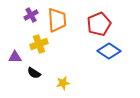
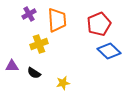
purple cross: moved 2 px left, 1 px up
blue diamond: rotated 10 degrees clockwise
purple triangle: moved 3 px left, 9 px down
